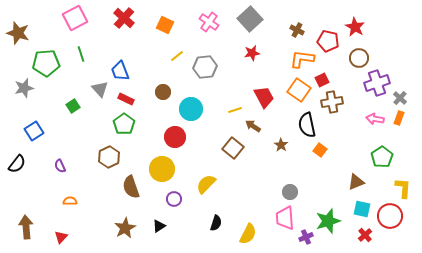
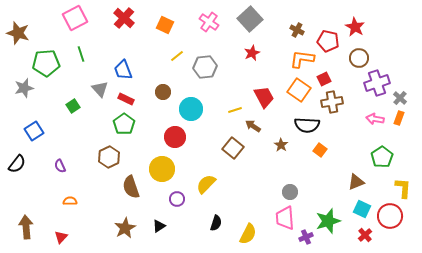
red star at (252, 53): rotated 14 degrees counterclockwise
blue trapezoid at (120, 71): moved 3 px right, 1 px up
red square at (322, 80): moved 2 px right, 1 px up
black semicircle at (307, 125): rotated 75 degrees counterclockwise
purple circle at (174, 199): moved 3 px right
cyan square at (362, 209): rotated 12 degrees clockwise
